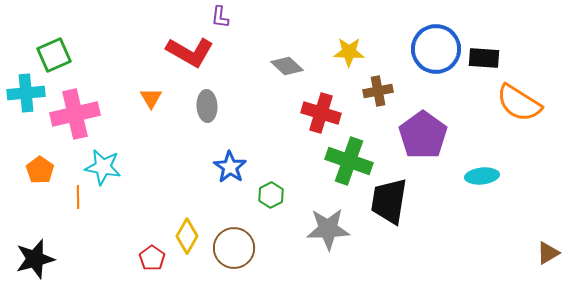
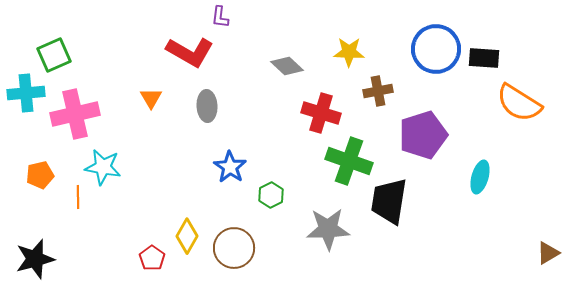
purple pentagon: rotated 18 degrees clockwise
orange pentagon: moved 5 px down; rotated 24 degrees clockwise
cyan ellipse: moved 2 px left, 1 px down; rotated 68 degrees counterclockwise
